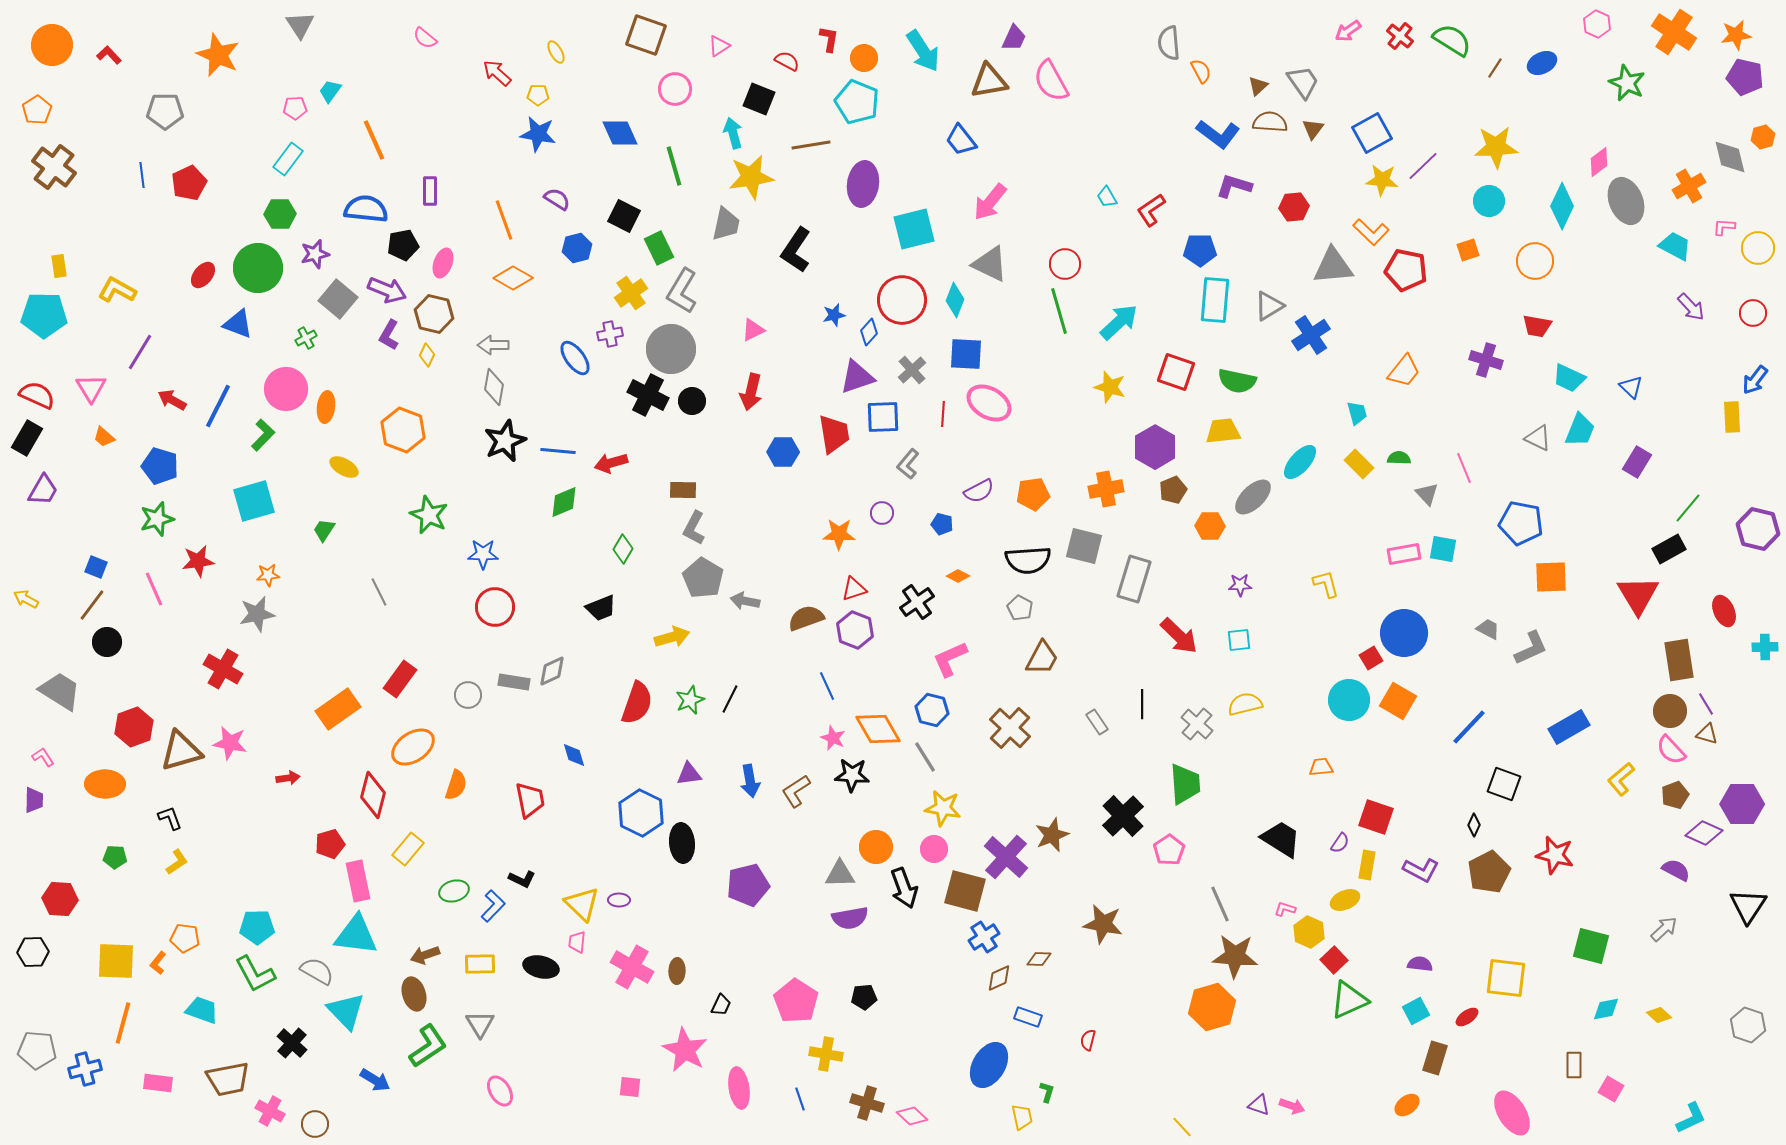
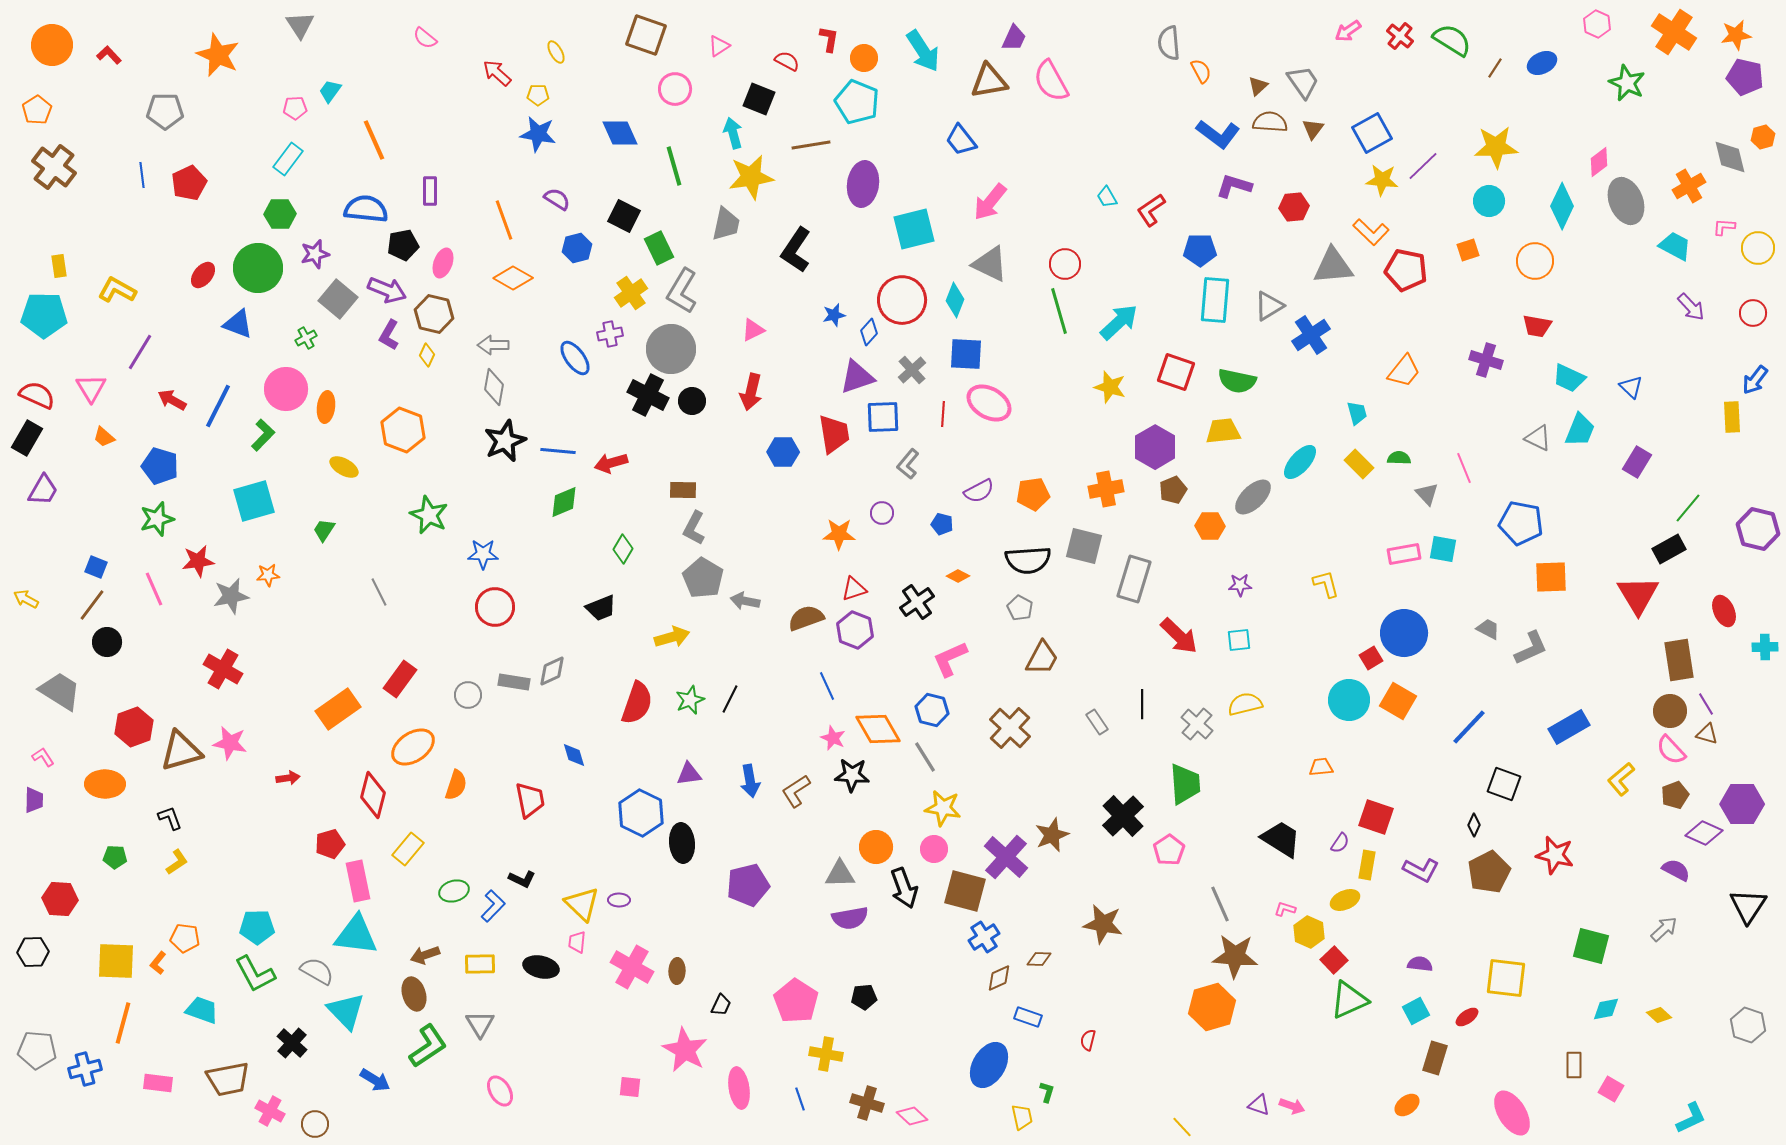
gray star at (257, 614): moved 26 px left, 18 px up
